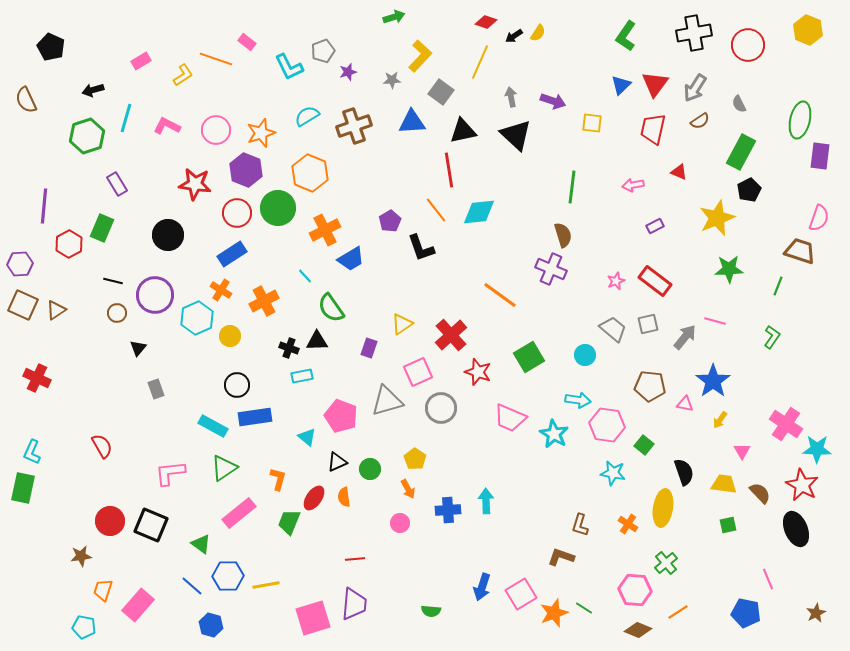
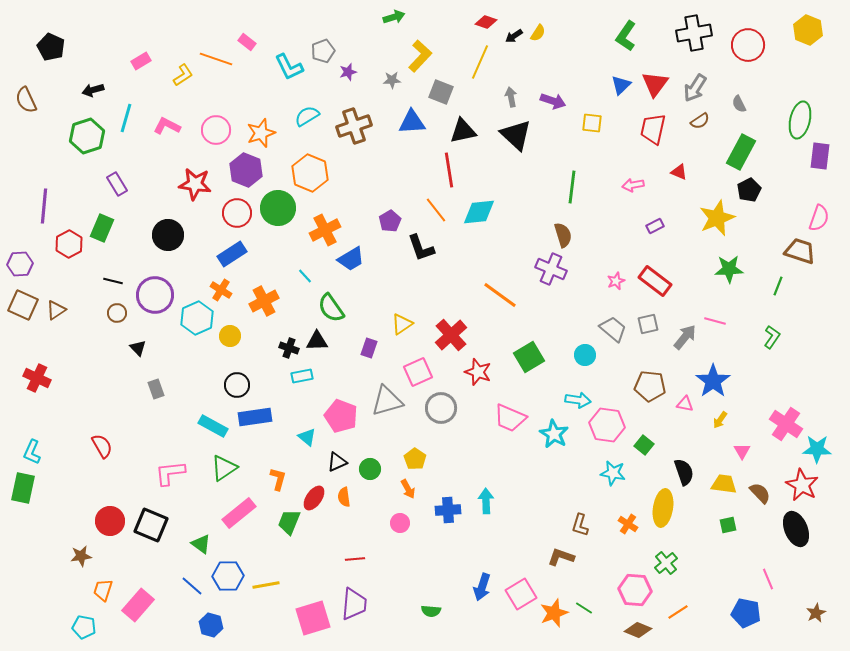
gray square at (441, 92): rotated 15 degrees counterclockwise
black triangle at (138, 348): rotated 24 degrees counterclockwise
